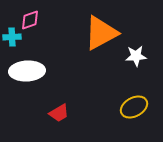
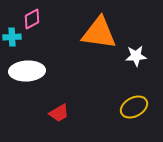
pink diamond: moved 2 px right, 1 px up; rotated 10 degrees counterclockwise
orange triangle: moved 2 px left; rotated 36 degrees clockwise
